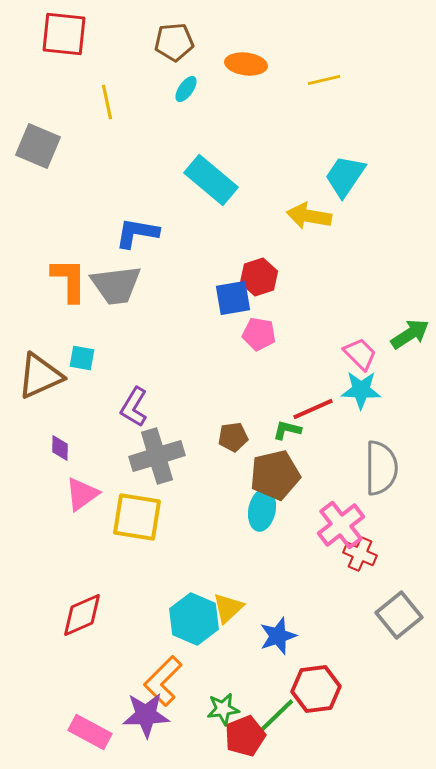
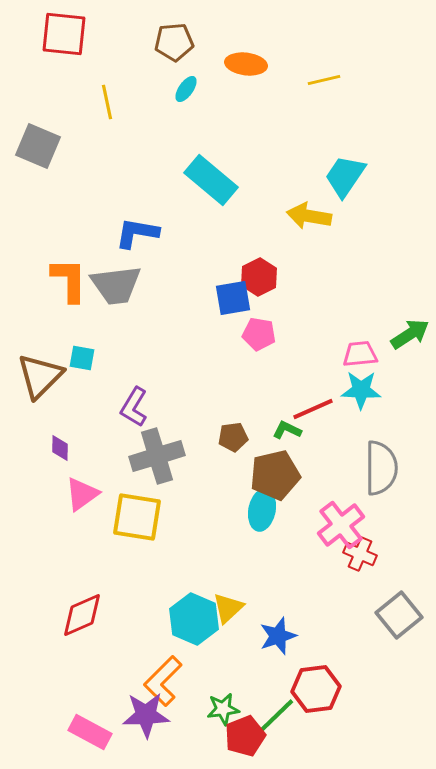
red hexagon at (259, 277): rotated 9 degrees counterclockwise
pink trapezoid at (360, 354): rotated 51 degrees counterclockwise
brown triangle at (40, 376): rotated 21 degrees counterclockwise
green L-shape at (287, 430): rotated 12 degrees clockwise
